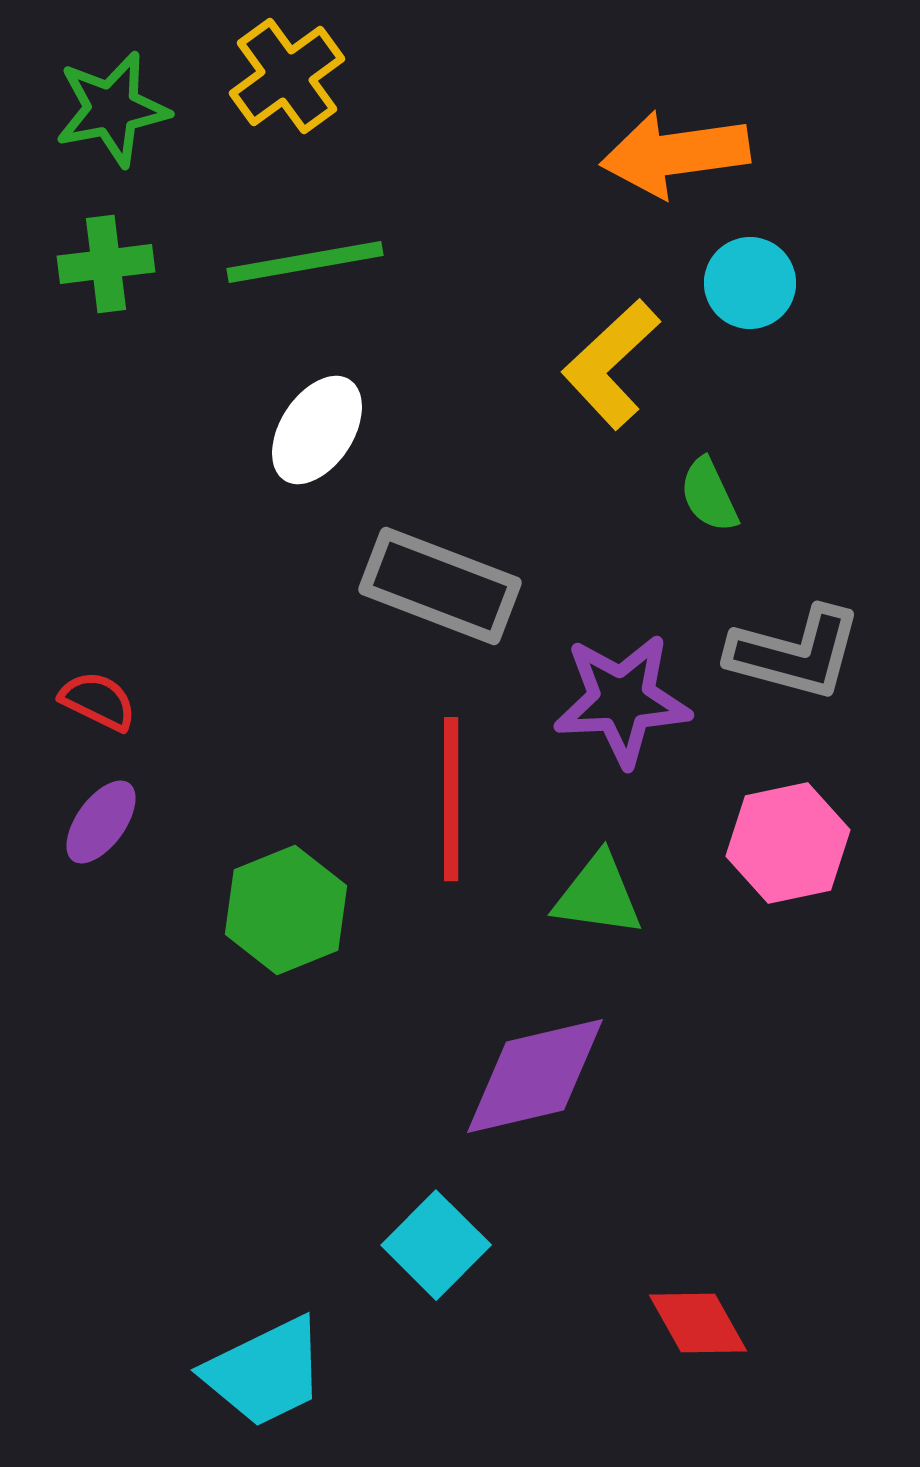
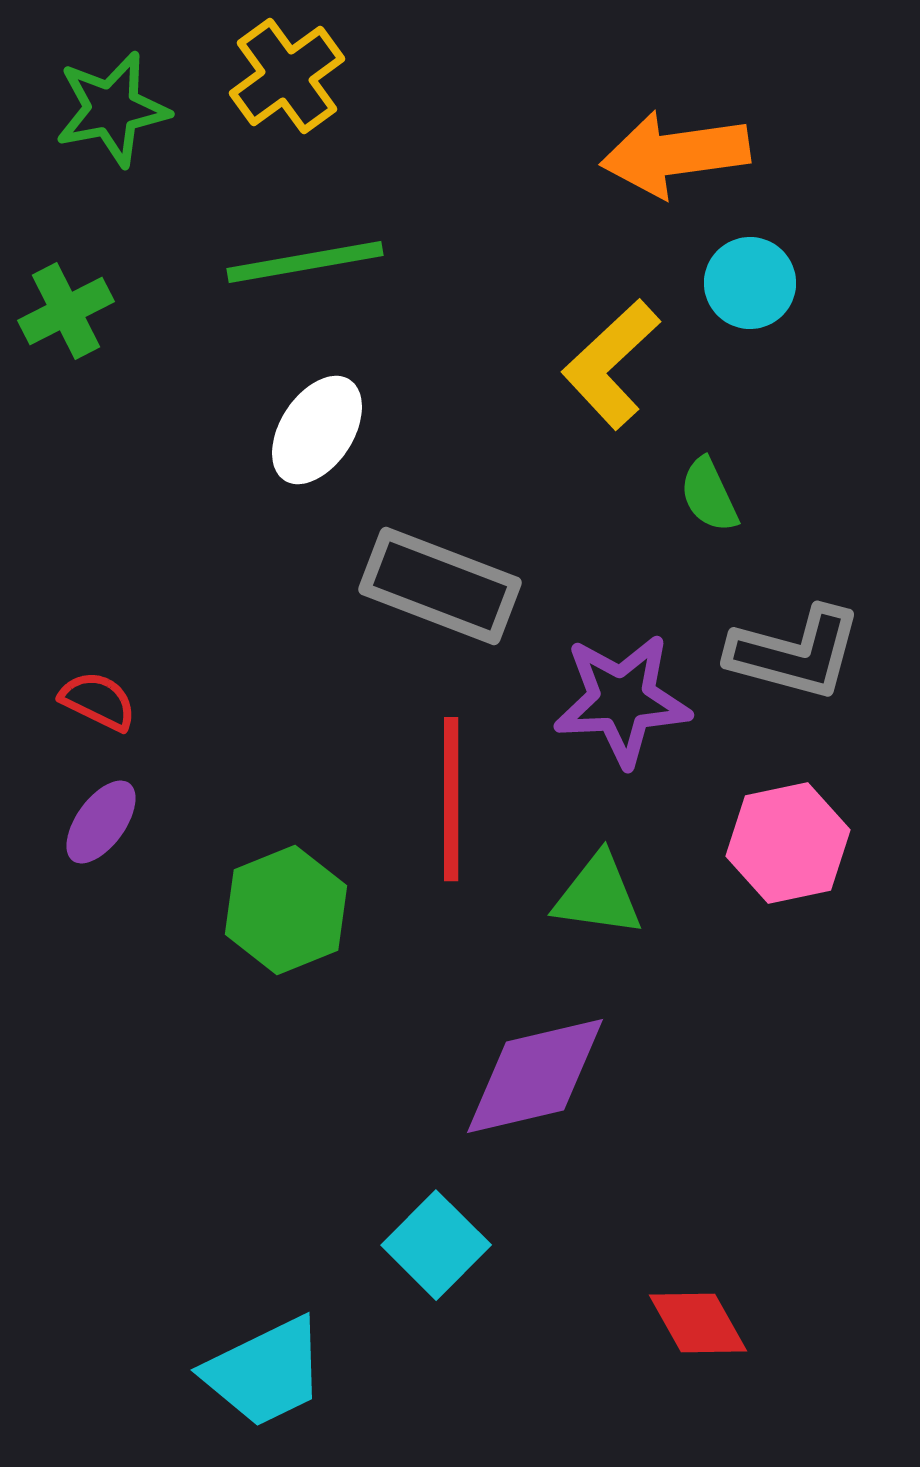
green cross: moved 40 px left, 47 px down; rotated 20 degrees counterclockwise
